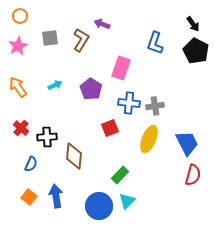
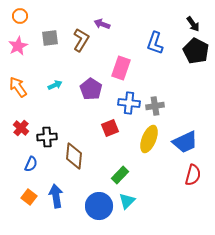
blue trapezoid: moved 2 px left, 1 px up; rotated 92 degrees clockwise
